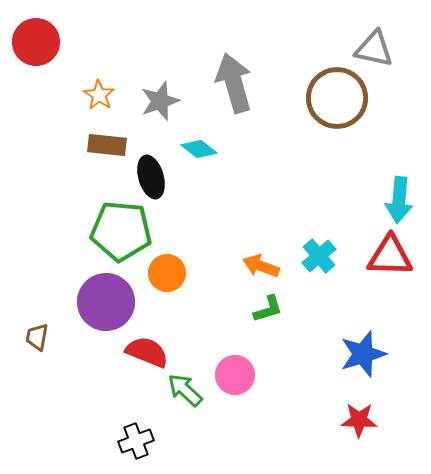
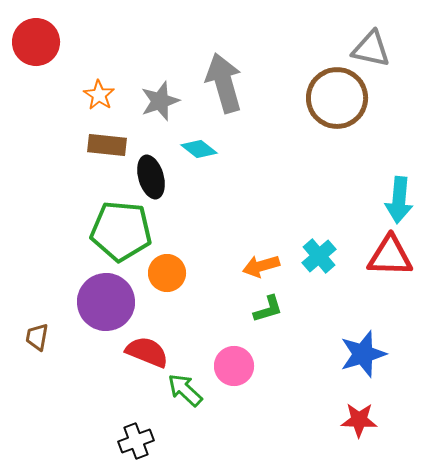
gray triangle: moved 3 px left
gray arrow: moved 10 px left
orange arrow: rotated 36 degrees counterclockwise
pink circle: moved 1 px left, 9 px up
